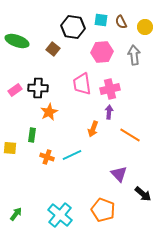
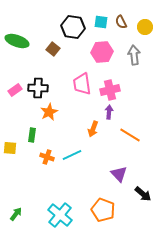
cyan square: moved 2 px down
pink cross: moved 1 px down
